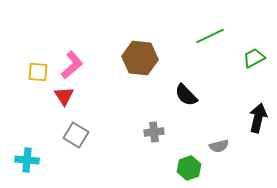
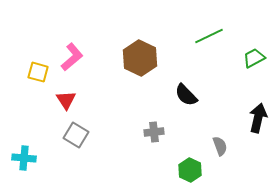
green line: moved 1 px left
brown hexagon: rotated 20 degrees clockwise
pink L-shape: moved 8 px up
yellow square: rotated 10 degrees clockwise
red triangle: moved 2 px right, 4 px down
gray semicircle: moved 1 px right; rotated 96 degrees counterclockwise
cyan cross: moved 3 px left, 2 px up
green hexagon: moved 1 px right, 2 px down; rotated 15 degrees counterclockwise
